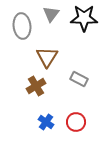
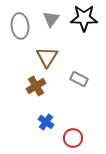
gray triangle: moved 5 px down
gray ellipse: moved 2 px left
red circle: moved 3 px left, 16 px down
